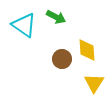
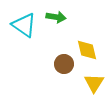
green arrow: rotated 18 degrees counterclockwise
yellow diamond: rotated 10 degrees counterclockwise
brown circle: moved 2 px right, 5 px down
